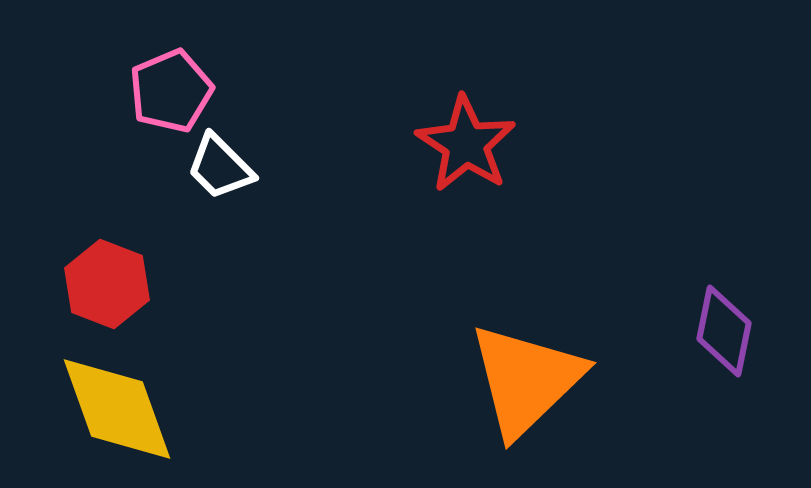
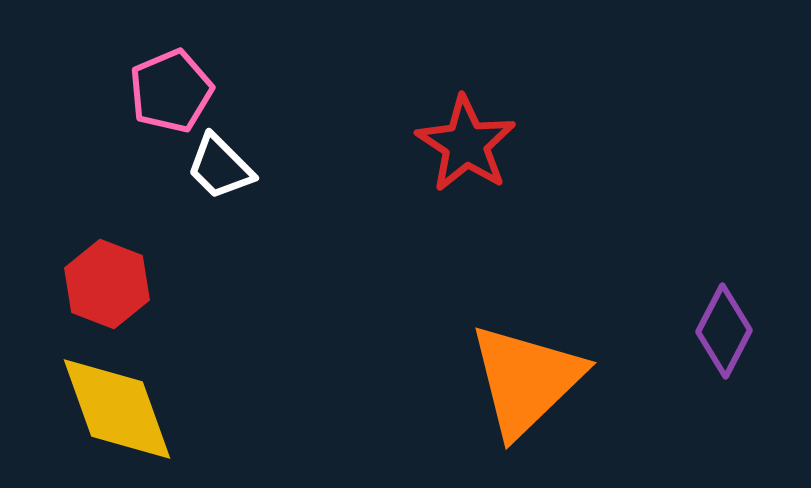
purple diamond: rotated 16 degrees clockwise
